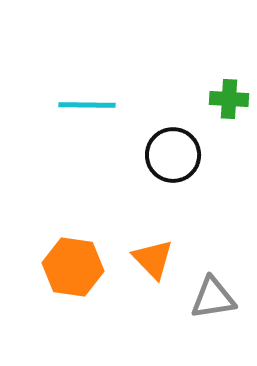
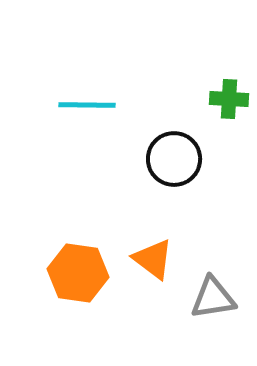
black circle: moved 1 px right, 4 px down
orange triangle: rotated 9 degrees counterclockwise
orange hexagon: moved 5 px right, 6 px down
